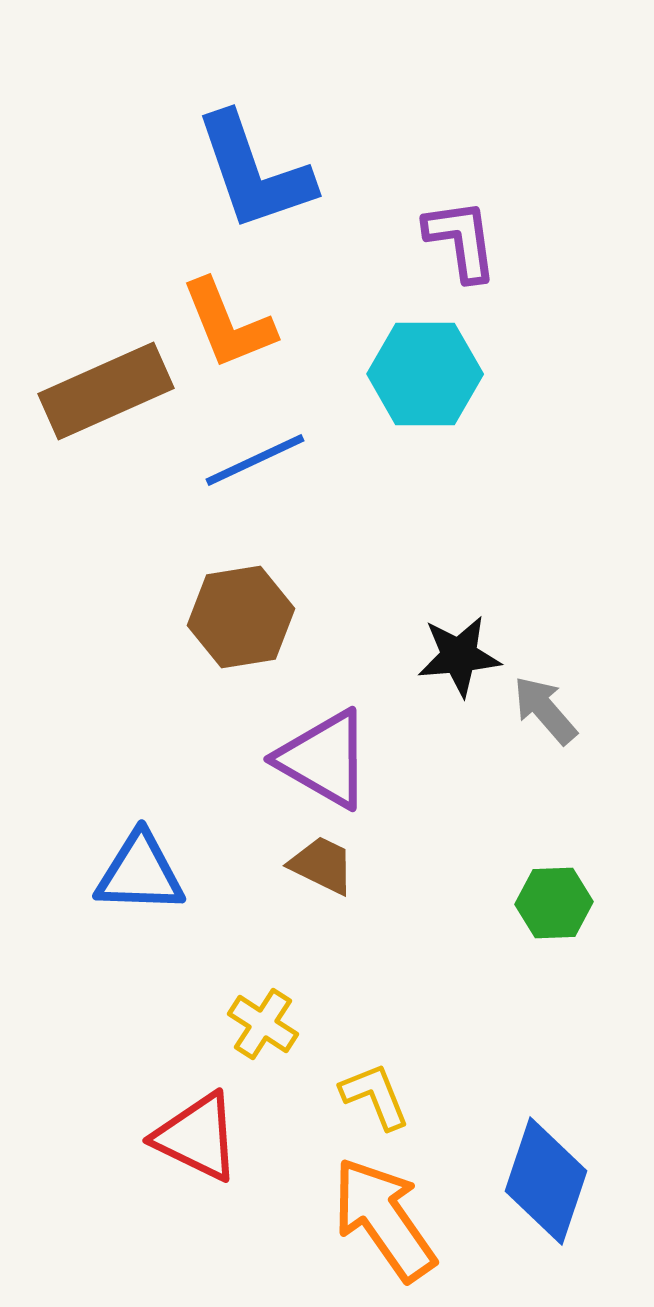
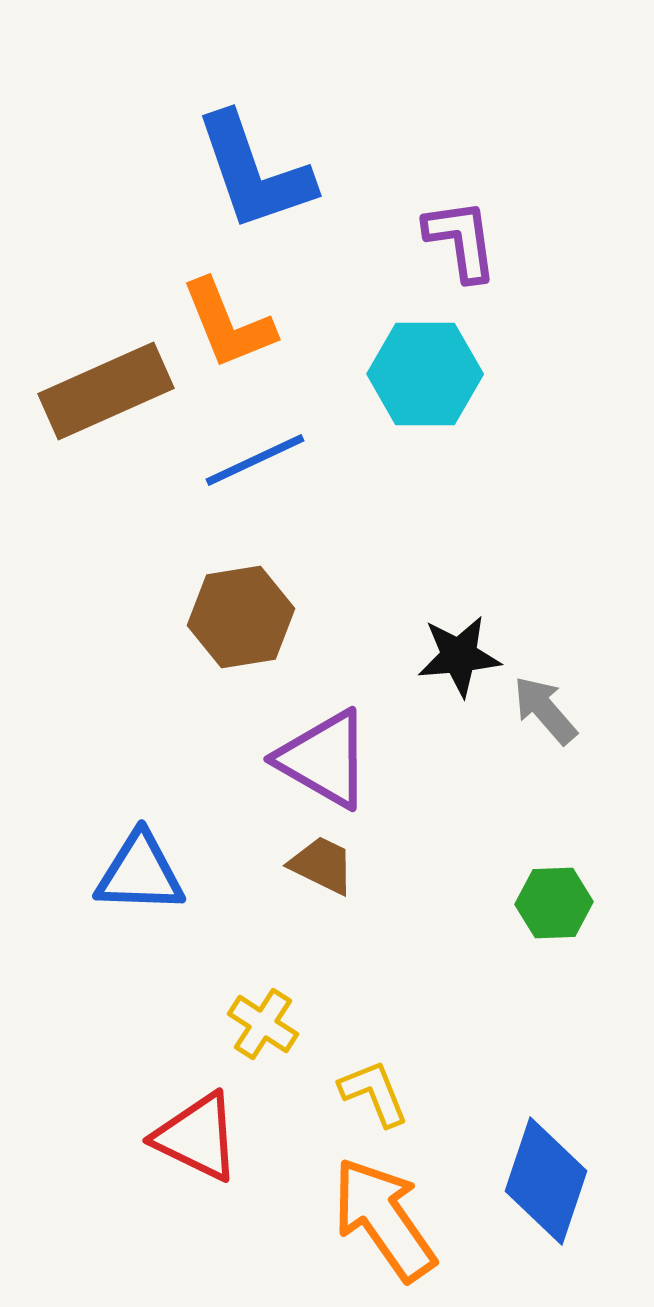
yellow L-shape: moved 1 px left, 3 px up
